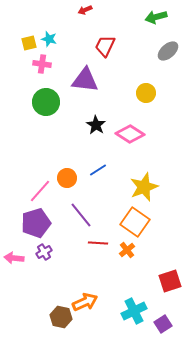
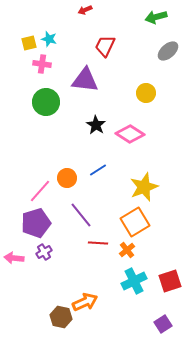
orange square: rotated 24 degrees clockwise
cyan cross: moved 30 px up
